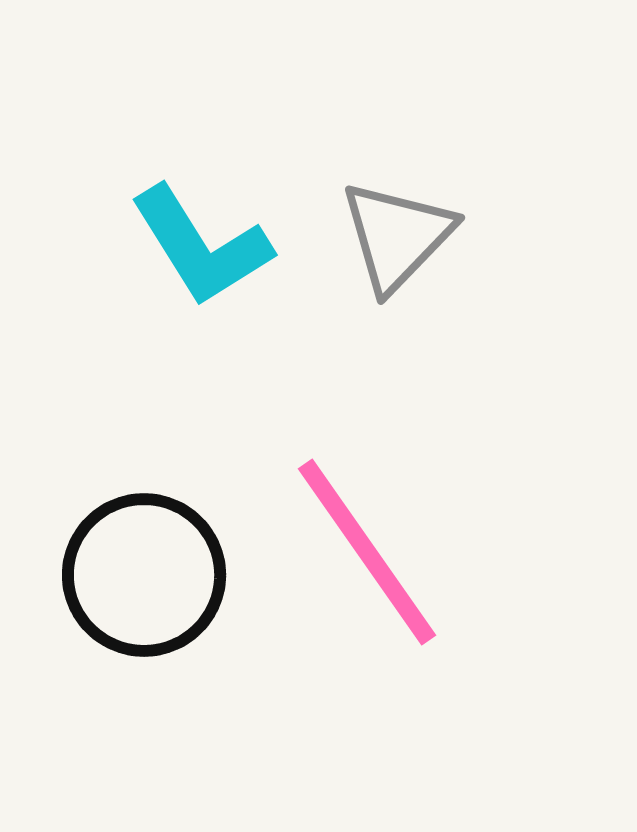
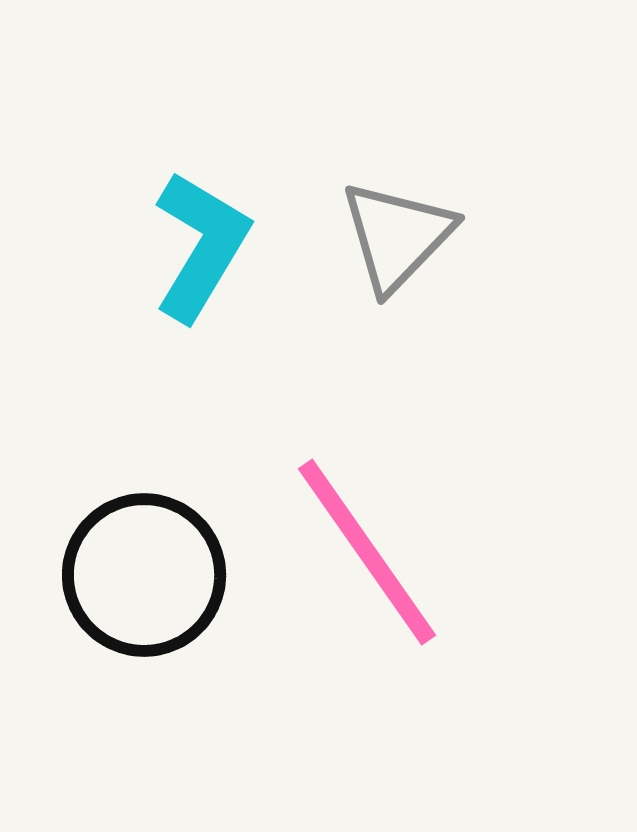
cyan L-shape: rotated 117 degrees counterclockwise
